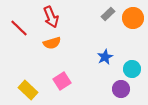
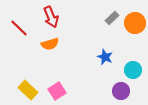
gray rectangle: moved 4 px right, 4 px down
orange circle: moved 2 px right, 5 px down
orange semicircle: moved 2 px left, 1 px down
blue star: rotated 21 degrees counterclockwise
cyan circle: moved 1 px right, 1 px down
pink square: moved 5 px left, 10 px down
purple circle: moved 2 px down
